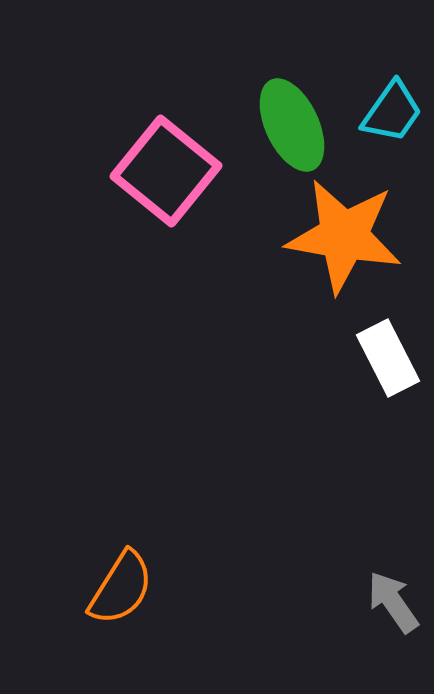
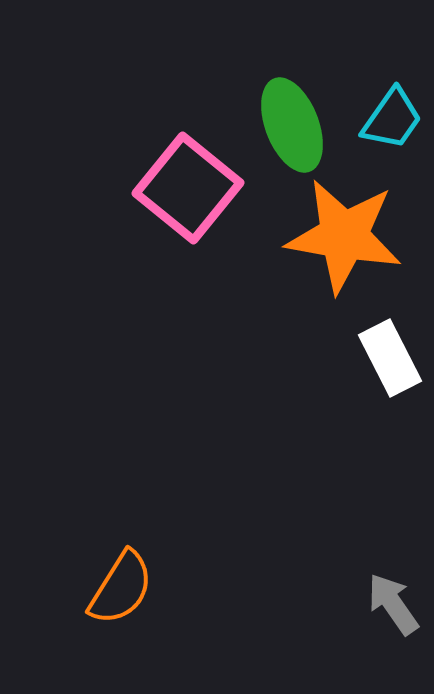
cyan trapezoid: moved 7 px down
green ellipse: rotated 4 degrees clockwise
pink square: moved 22 px right, 17 px down
white rectangle: moved 2 px right
gray arrow: moved 2 px down
